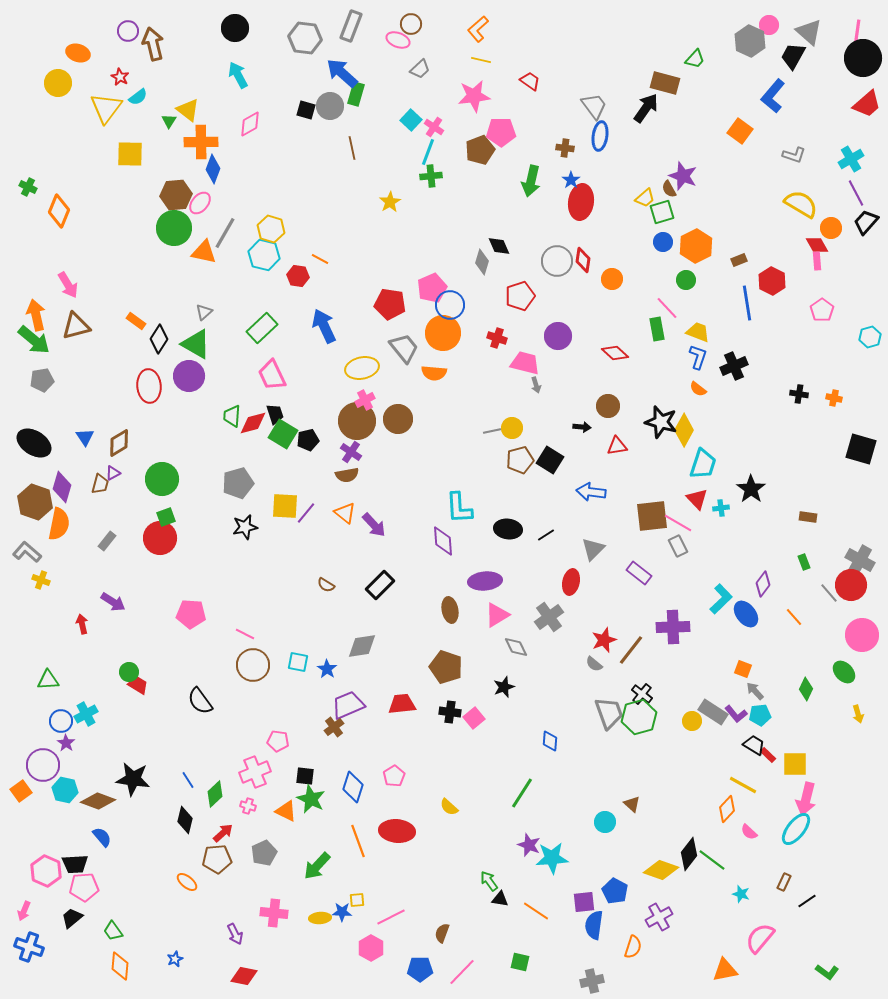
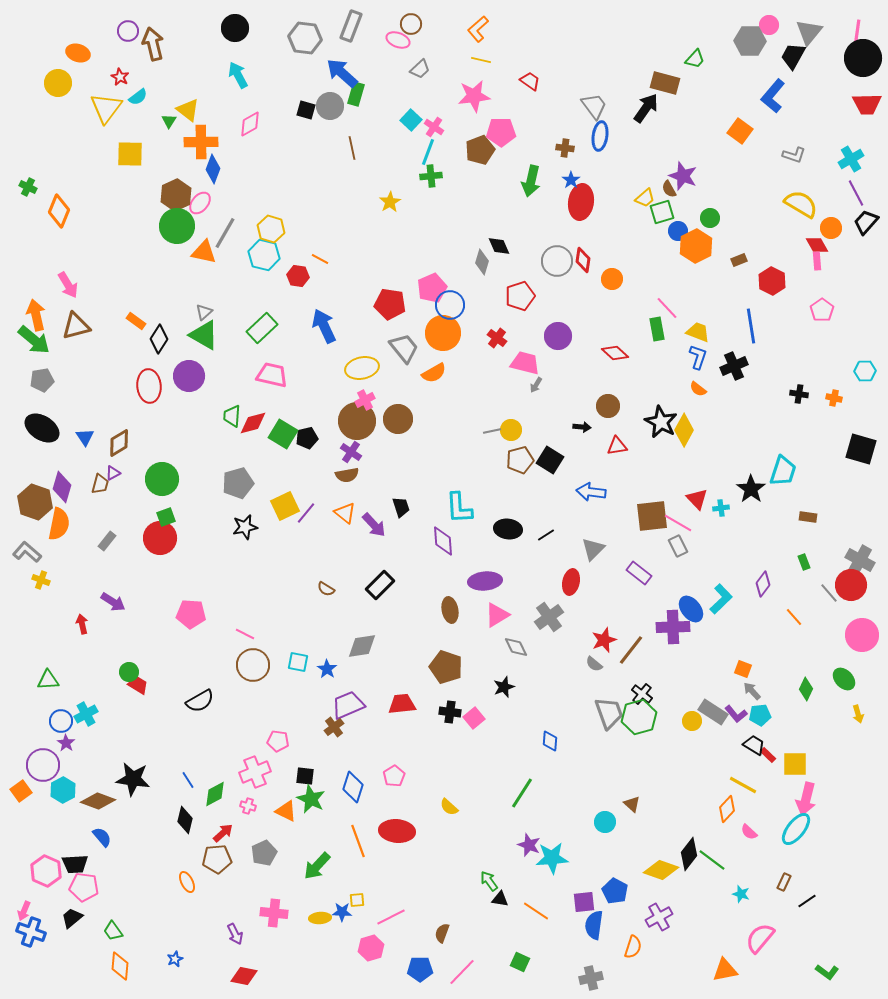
gray triangle at (809, 32): rotated 28 degrees clockwise
gray hexagon at (750, 41): rotated 24 degrees counterclockwise
red trapezoid at (867, 104): rotated 40 degrees clockwise
brown hexagon at (176, 195): rotated 20 degrees counterclockwise
green circle at (174, 228): moved 3 px right, 2 px up
blue circle at (663, 242): moved 15 px right, 11 px up
green circle at (686, 280): moved 24 px right, 62 px up
blue line at (747, 303): moved 4 px right, 23 px down
cyan hexagon at (870, 337): moved 5 px left, 34 px down; rotated 15 degrees clockwise
red cross at (497, 338): rotated 18 degrees clockwise
green triangle at (196, 344): moved 8 px right, 9 px up
orange semicircle at (434, 373): rotated 35 degrees counterclockwise
pink trapezoid at (272, 375): rotated 128 degrees clockwise
gray arrow at (536, 385): rotated 49 degrees clockwise
black trapezoid at (275, 414): moved 126 px right, 93 px down
black star at (661, 422): rotated 12 degrees clockwise
yellow circle at (512, 428): moved 1 px left, 2 px down
black pentagon at (308, 440): moved 1 px left, 2 px up
black ellipse at (34, 443): moved 8 px right, 15 px up
cyan trapezoid at (703, 464): moved 80 px right, 7 px down
yellow square at (285, 506): rotated 28 degrees counterclockwise
brown semicircle at (326, 585): moved 4 px down
blue ellipse at (746, 614): moved 55 px left, 5 px up
green ellipse at (844, 672): moved 7 px down
gray arrow at (755, 691): moved 3 px left
black semicircle at (200, 701): rotated 84 degrees counterclockwise
cyan hexagon at (65, 790): moved 2 px left; rotated 20 degrees clockwise
green diamond at (215, 794): rotated 16 degrees clockwise
orange ellipse at (187, 882): rotated 25 degrees clockwise
pink pentagon at (84, 887): rotated 12 degrees clockwise
blue cross at (29, 947): moved 2 px right, 15 px up
pink hexagon at (371, 948): rotated 15 degrees clockwise
green square at (520, 962): rotated 12 degrees clockwise
gray cross at (592, 981): moved 1 px left, 3 px up
